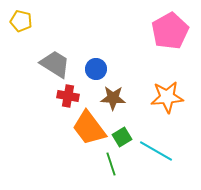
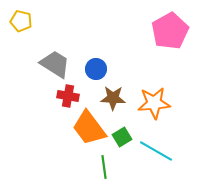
orange star: moved 13 px left, 6 px down
green line: moved 7 px left, 3 px down; rotated 10 degrees clockwise
